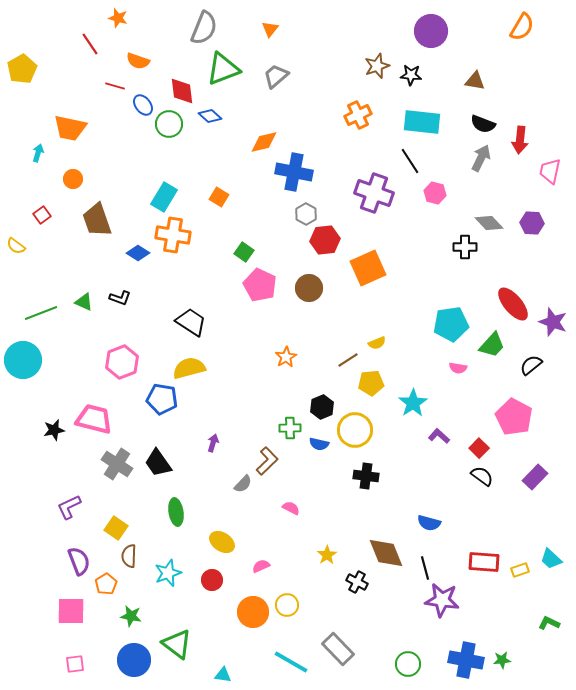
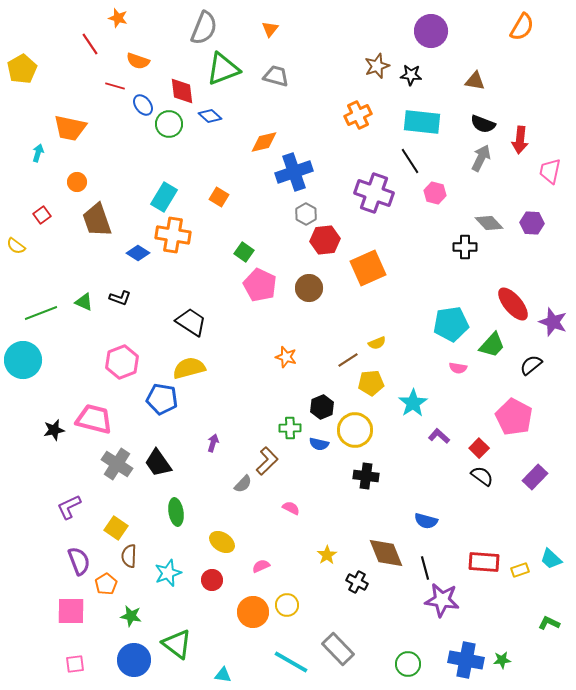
gray trapezoid at (276, 76): rotated 56 degrees clockwise
blue cross at (294, 172): rotated 30 degrees counterclockwise
orange circle at (73, 179): moved 4 px right, 3 px down
orange star at (286, 357): rotated 25 degrees counterclockwise
blue semicircle at (429, 523): moved 3 px left, 2 px up
